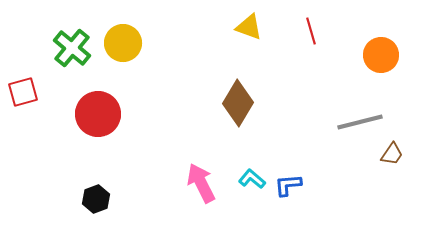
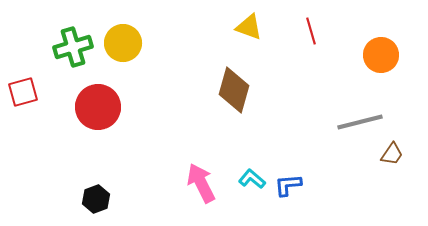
green cross: moved 1 px right, 1 px up; rotated 33 degrees clockwise
brown diamond: moved 4 px left, 13 px up; rotated 15 degrees counterclockwise
red circle: moved 7 px up
